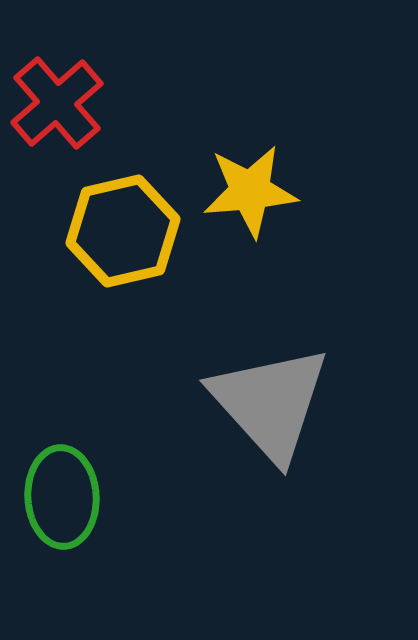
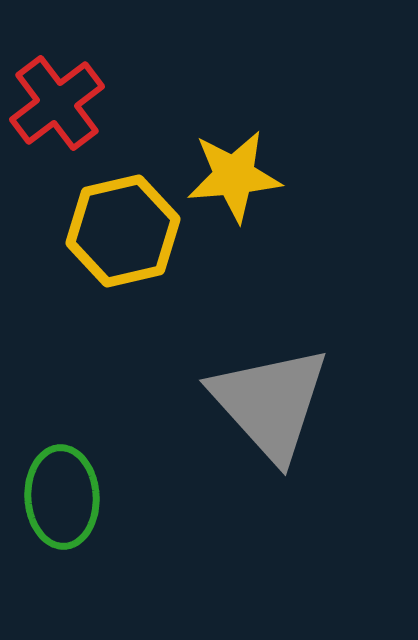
red cross: rotated 4 degrees clockwise
yellow star: moved 16 px left, 15 px up
